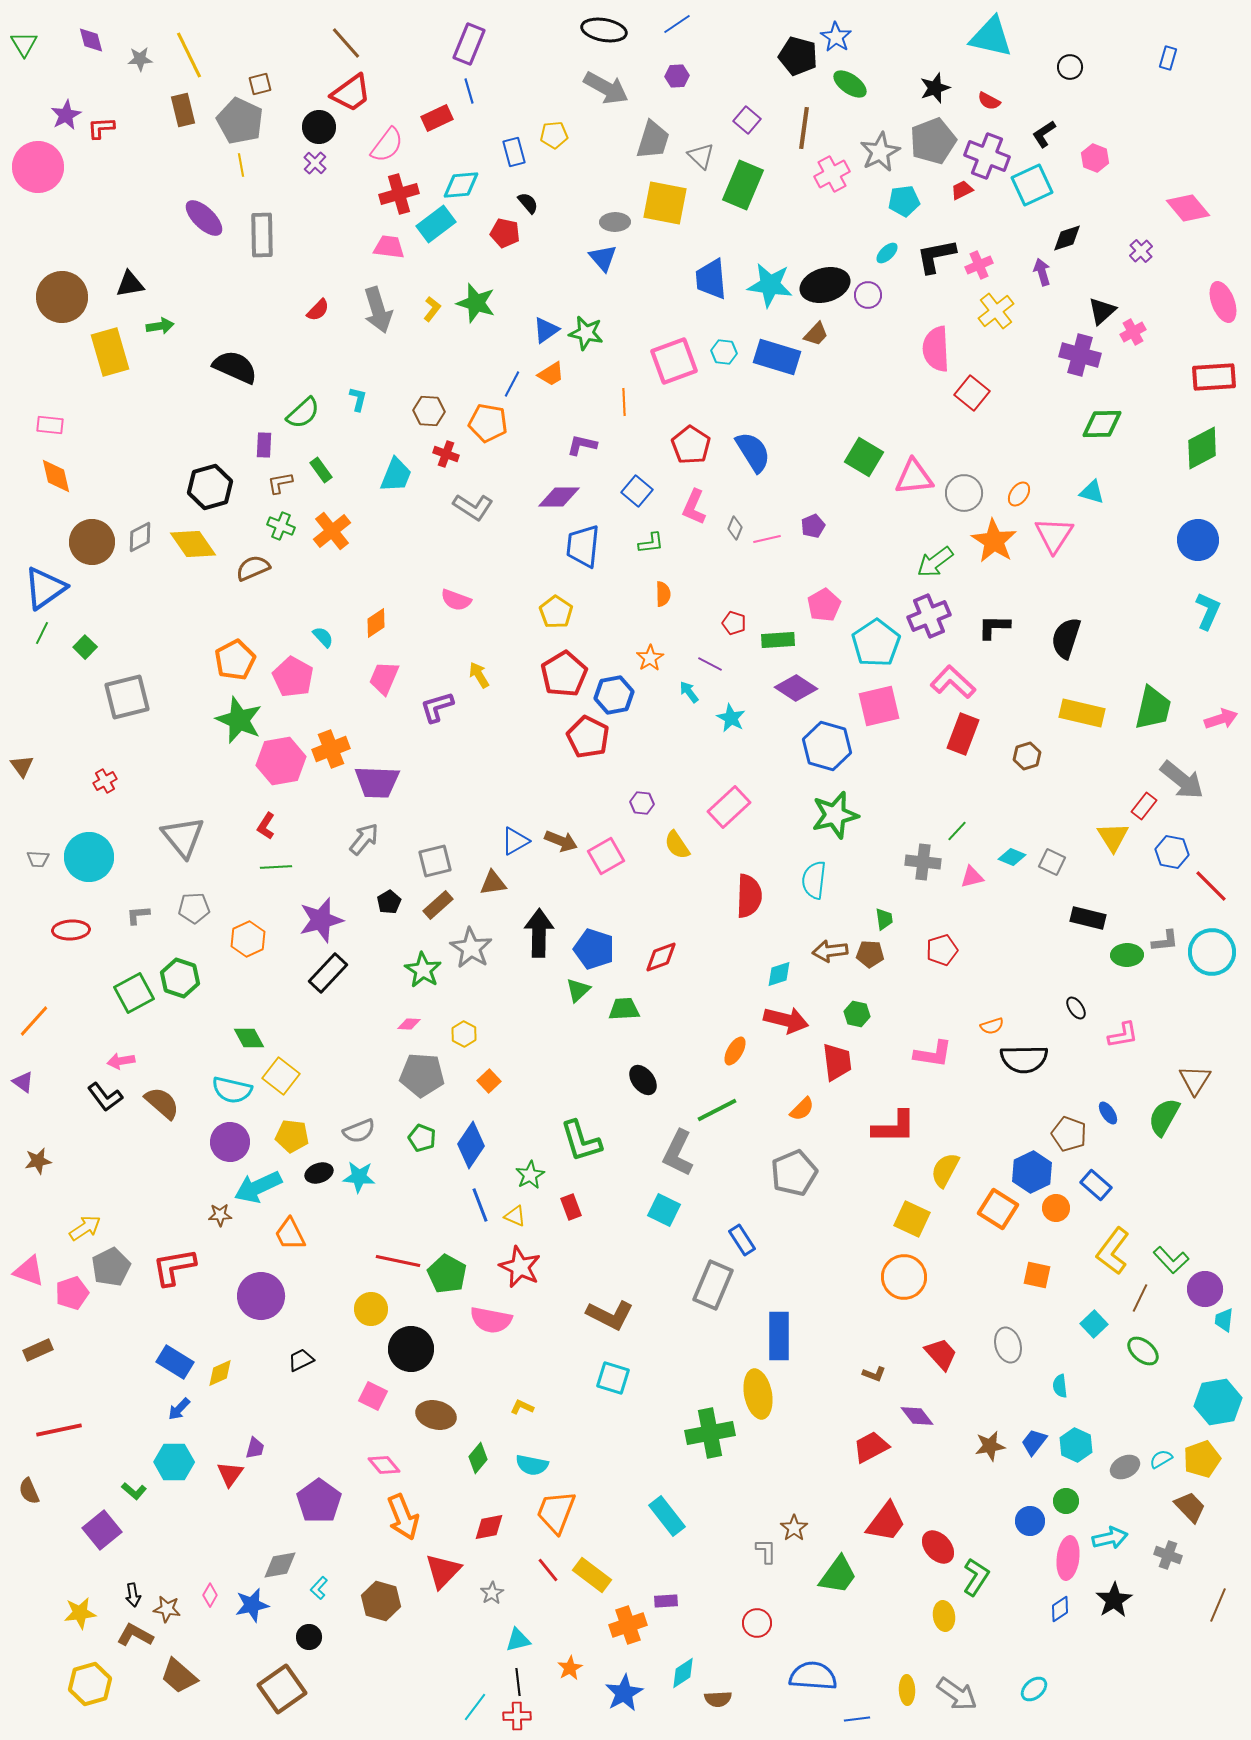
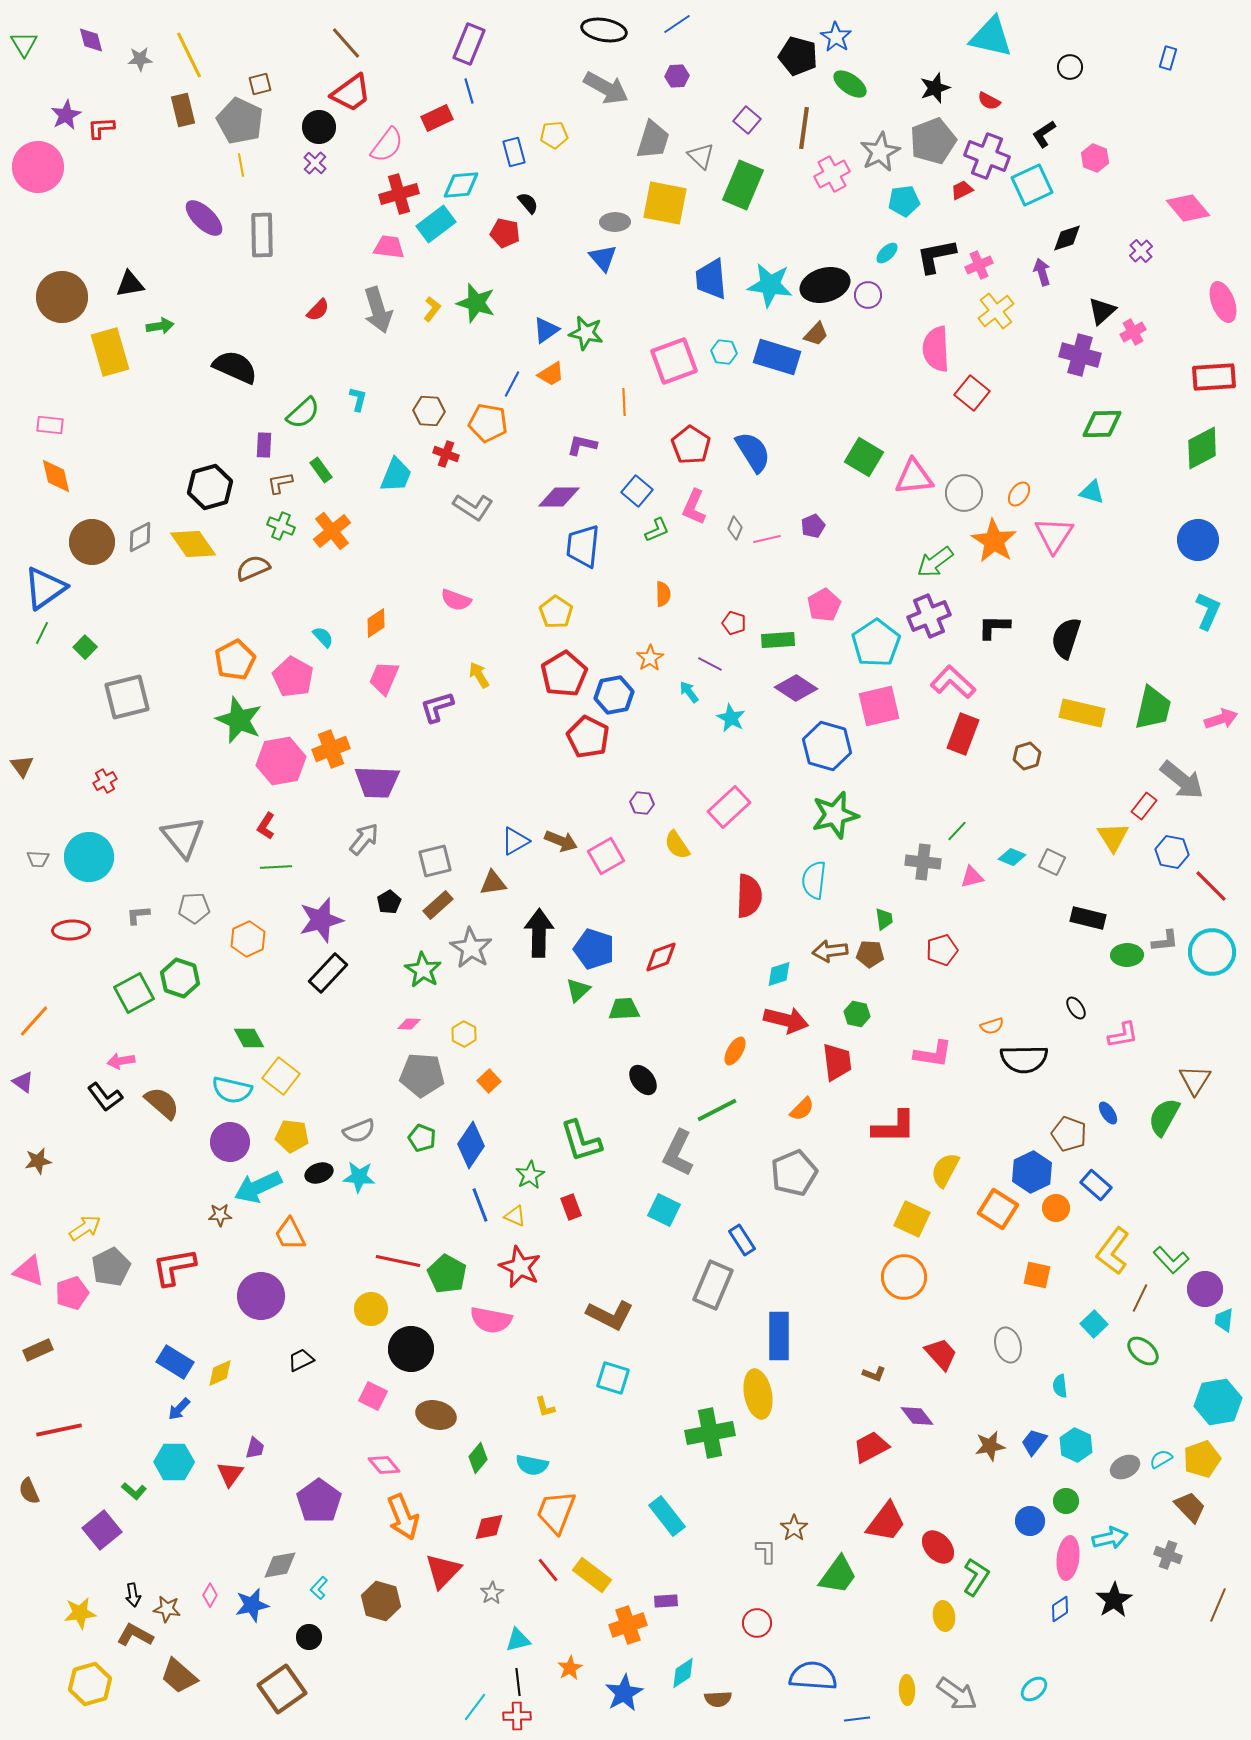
green L-shape at (651, 543): moved 6 px right, 13 px up; rotated 16 degrees counterclockwise
yellow L-shape at (522, 1407): moved 23 px right; rotated 130 degrees counterclockwise
